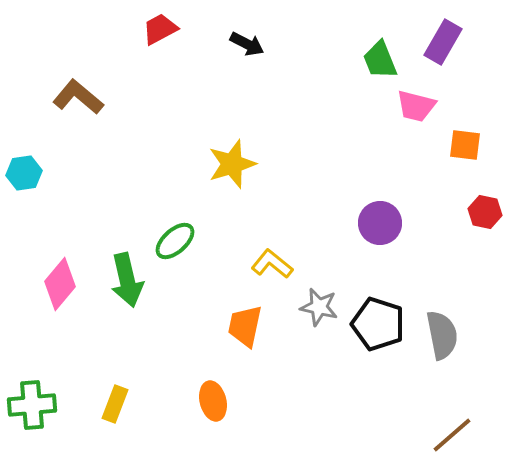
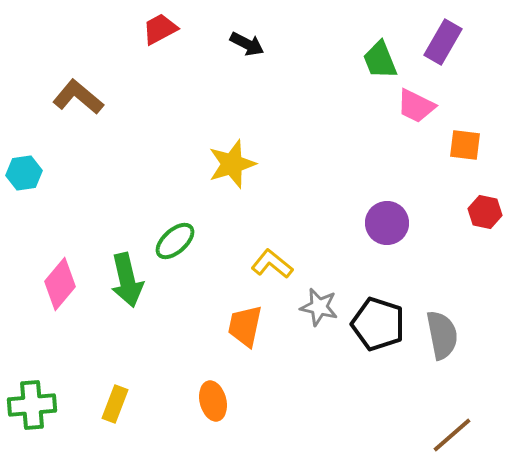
pink trapezoid: rotated 12 degrees clockwise
purple circle: moved 7 px right
